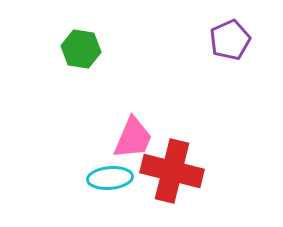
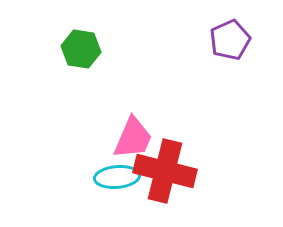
red cross: moved 7 px left
cyan ellipse: moved 7 px right, 1 px up
